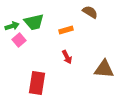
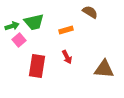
red rectangle: moved 17 px up
